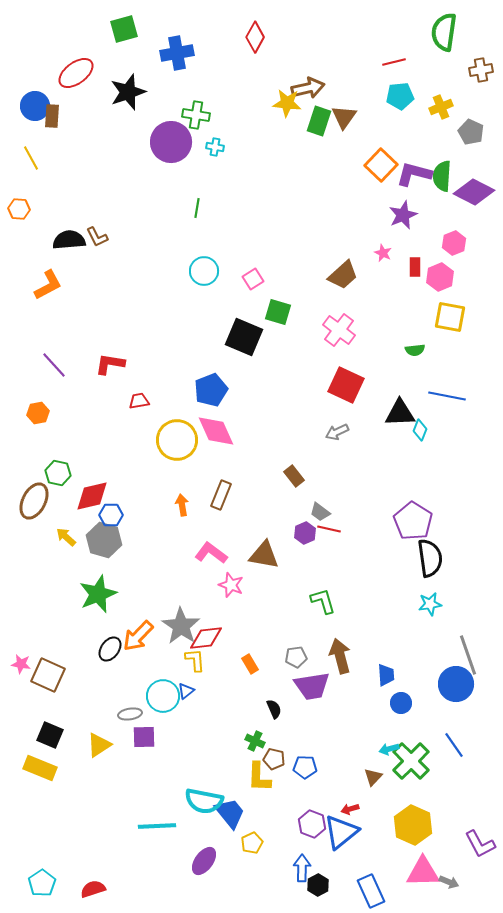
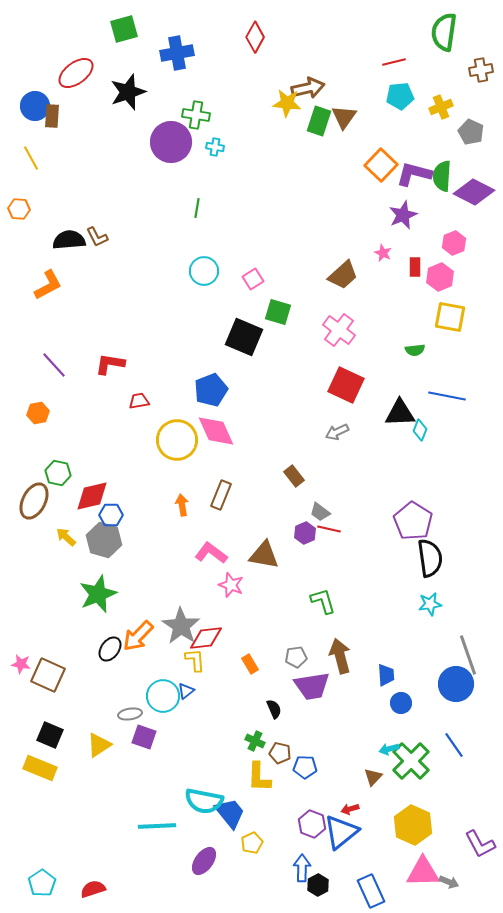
purple square at (144, 737): rotated 20 degrees clockwise
brown pentagon at (274, 759): moved 6 px right, 6 px up
